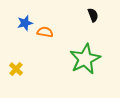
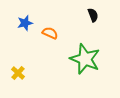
orange semicircle: moved 5 px right, 1 px down; rotated 14 degrees clockwise
green star: rotated 24 degrees counterclockwise
yellow cross: moved 2 px right, 4 px down
